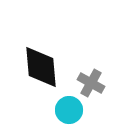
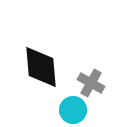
cyan circle: moved 4 px right
